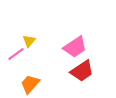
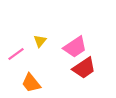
yellow triangle: moved 11 px right
red trapezoid: moved 2 px right, 3 px up
orange trapezoid: moved 1 px right, 1 px up; rotated 80 degrees counterclockwise
